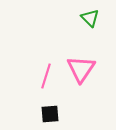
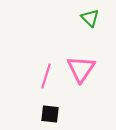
black square: rotated 12 degrees clockwise
